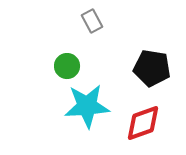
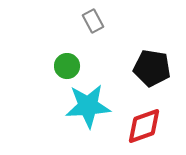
gray rectangle: moved 1 px right
cyan star: moved 1 px right
red diamond: moved 1 px right, 3 px down
